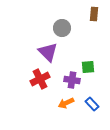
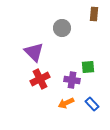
purple triangle: moved 14 px left
